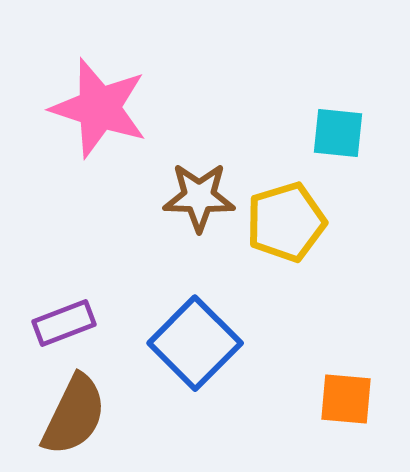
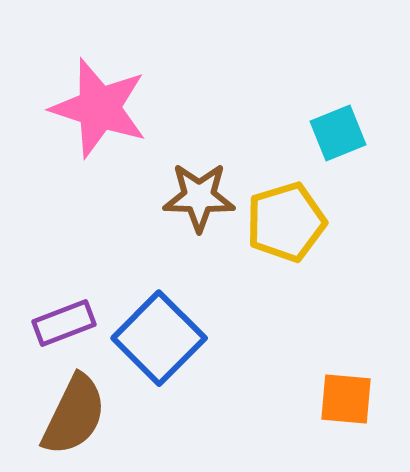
cyan square: rotated 28 degrees counterclockwise
blue square: moved 36 px left, 5 px up
